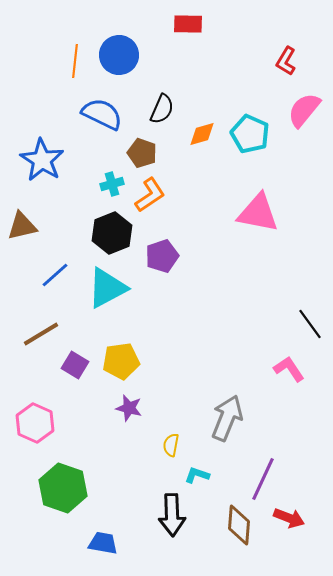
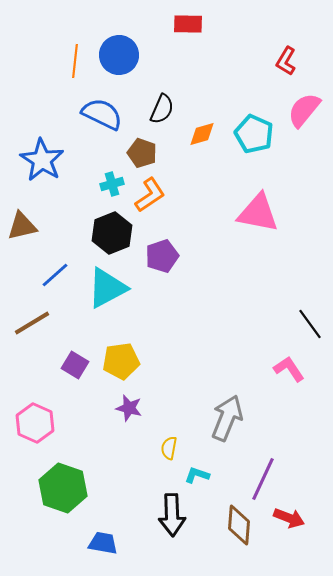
cyan pentagon: moved 4 px right
brown line: moved 9 px left, 11 px up
yellow semicircle: moved 2 px left, 3 px down
